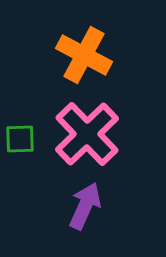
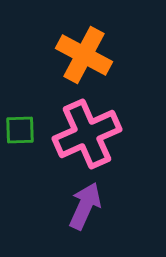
pink cross: rotated 20 degrees clockwise
green square: moved 9 px up
